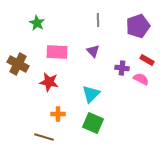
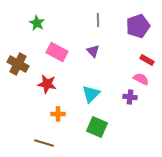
pink rectangle: rotated 25 degrees clockwise
purple cross: moved 8 px right, 29 px down
red star: moved 2 px left, 2 px down
green square: moved 4 px right, 4 px down
brown line: moved 6 px down
